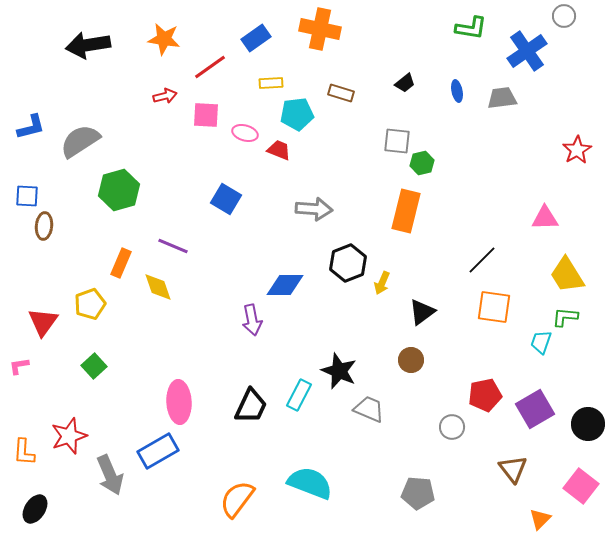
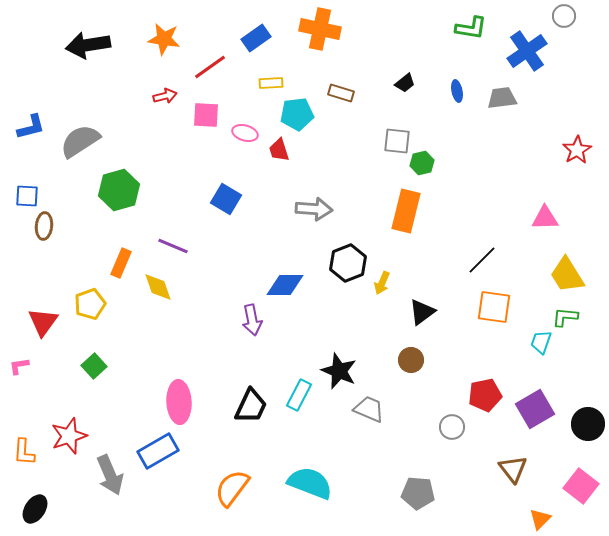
red trapezoid at (279, 150): rotated 130 degrees counterclockwise
orange semicircle at (237, 499): moved 5 px left, 11 px up
